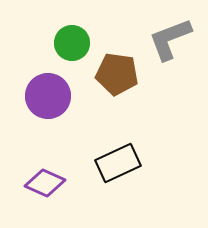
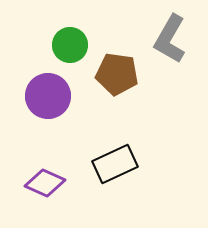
gray L-shape: rotated 39 degrees counterclockwise
green circle: moved 2 px left, 2 px down
black rectangle: moved 3 px left, 1 px down
